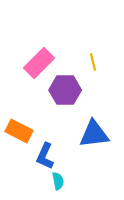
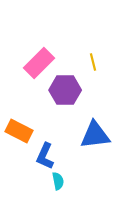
blue triangle: moved 1 px right, 1 px down
